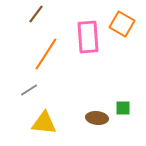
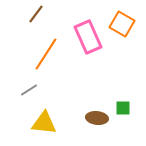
pink rectangle: rotated 20 degrees counterclockwise
